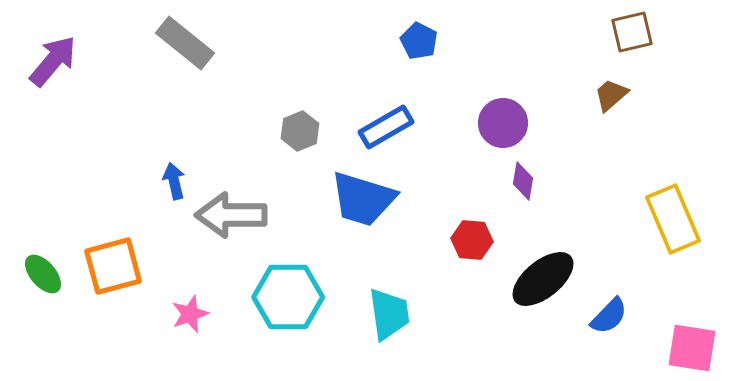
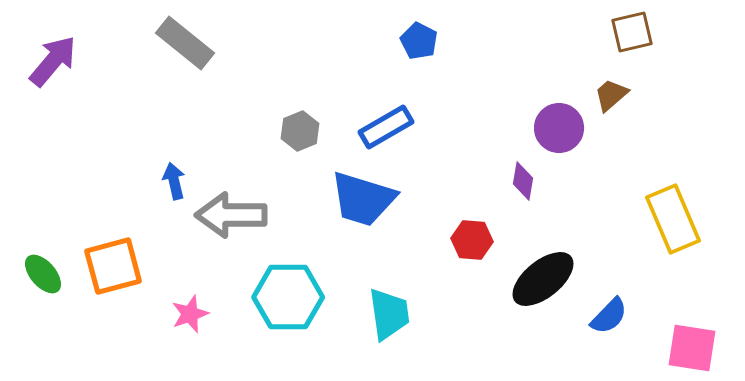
purple circle: moved 56 px right, 5 px down
